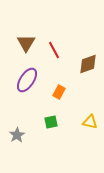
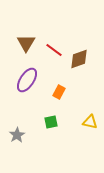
red line: rotated 24 degrees counterclockwise
brown diamond: moved 9 px left, 5 px up
